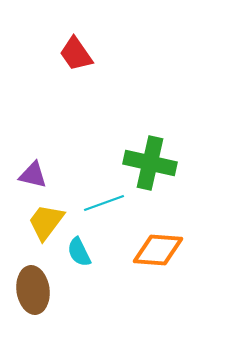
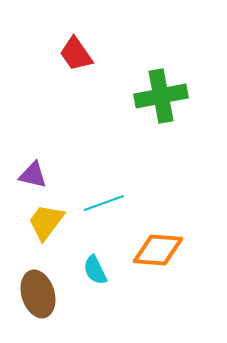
green cross: moved 11 px right, 67 px up; rotated 24 degrees counterclockwise
cyan semicircle: moved 16 px right, 18 px down
brown ellipse: moved 5 px right, 4 px down; rotated 9 degrees counterclockwise
